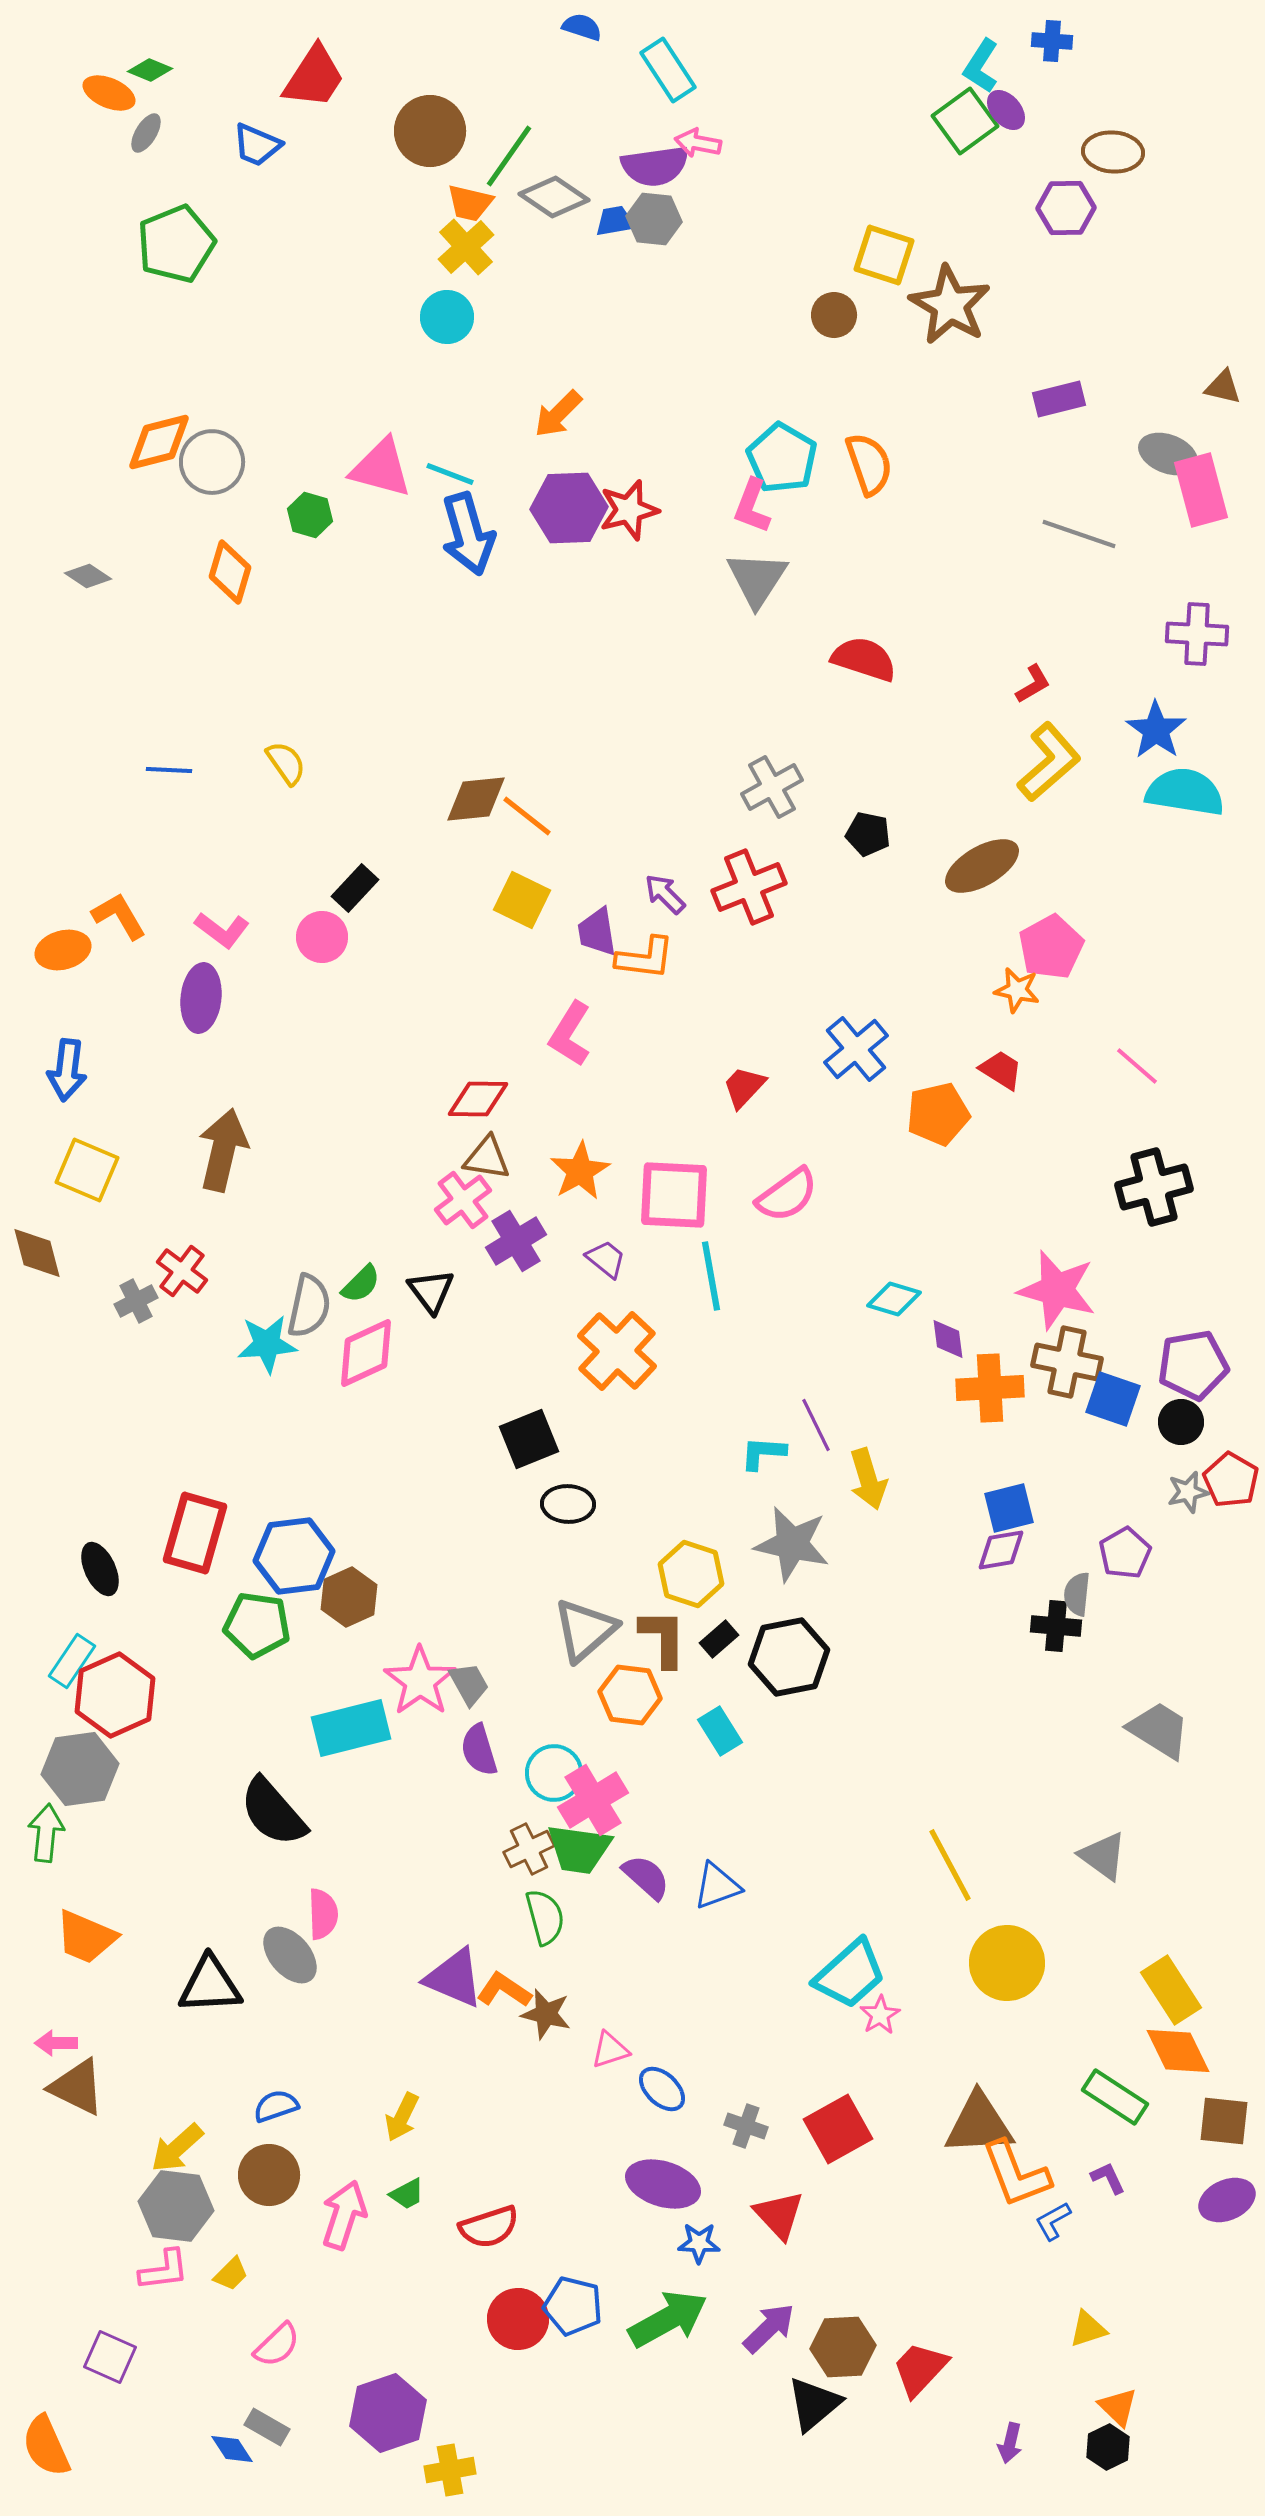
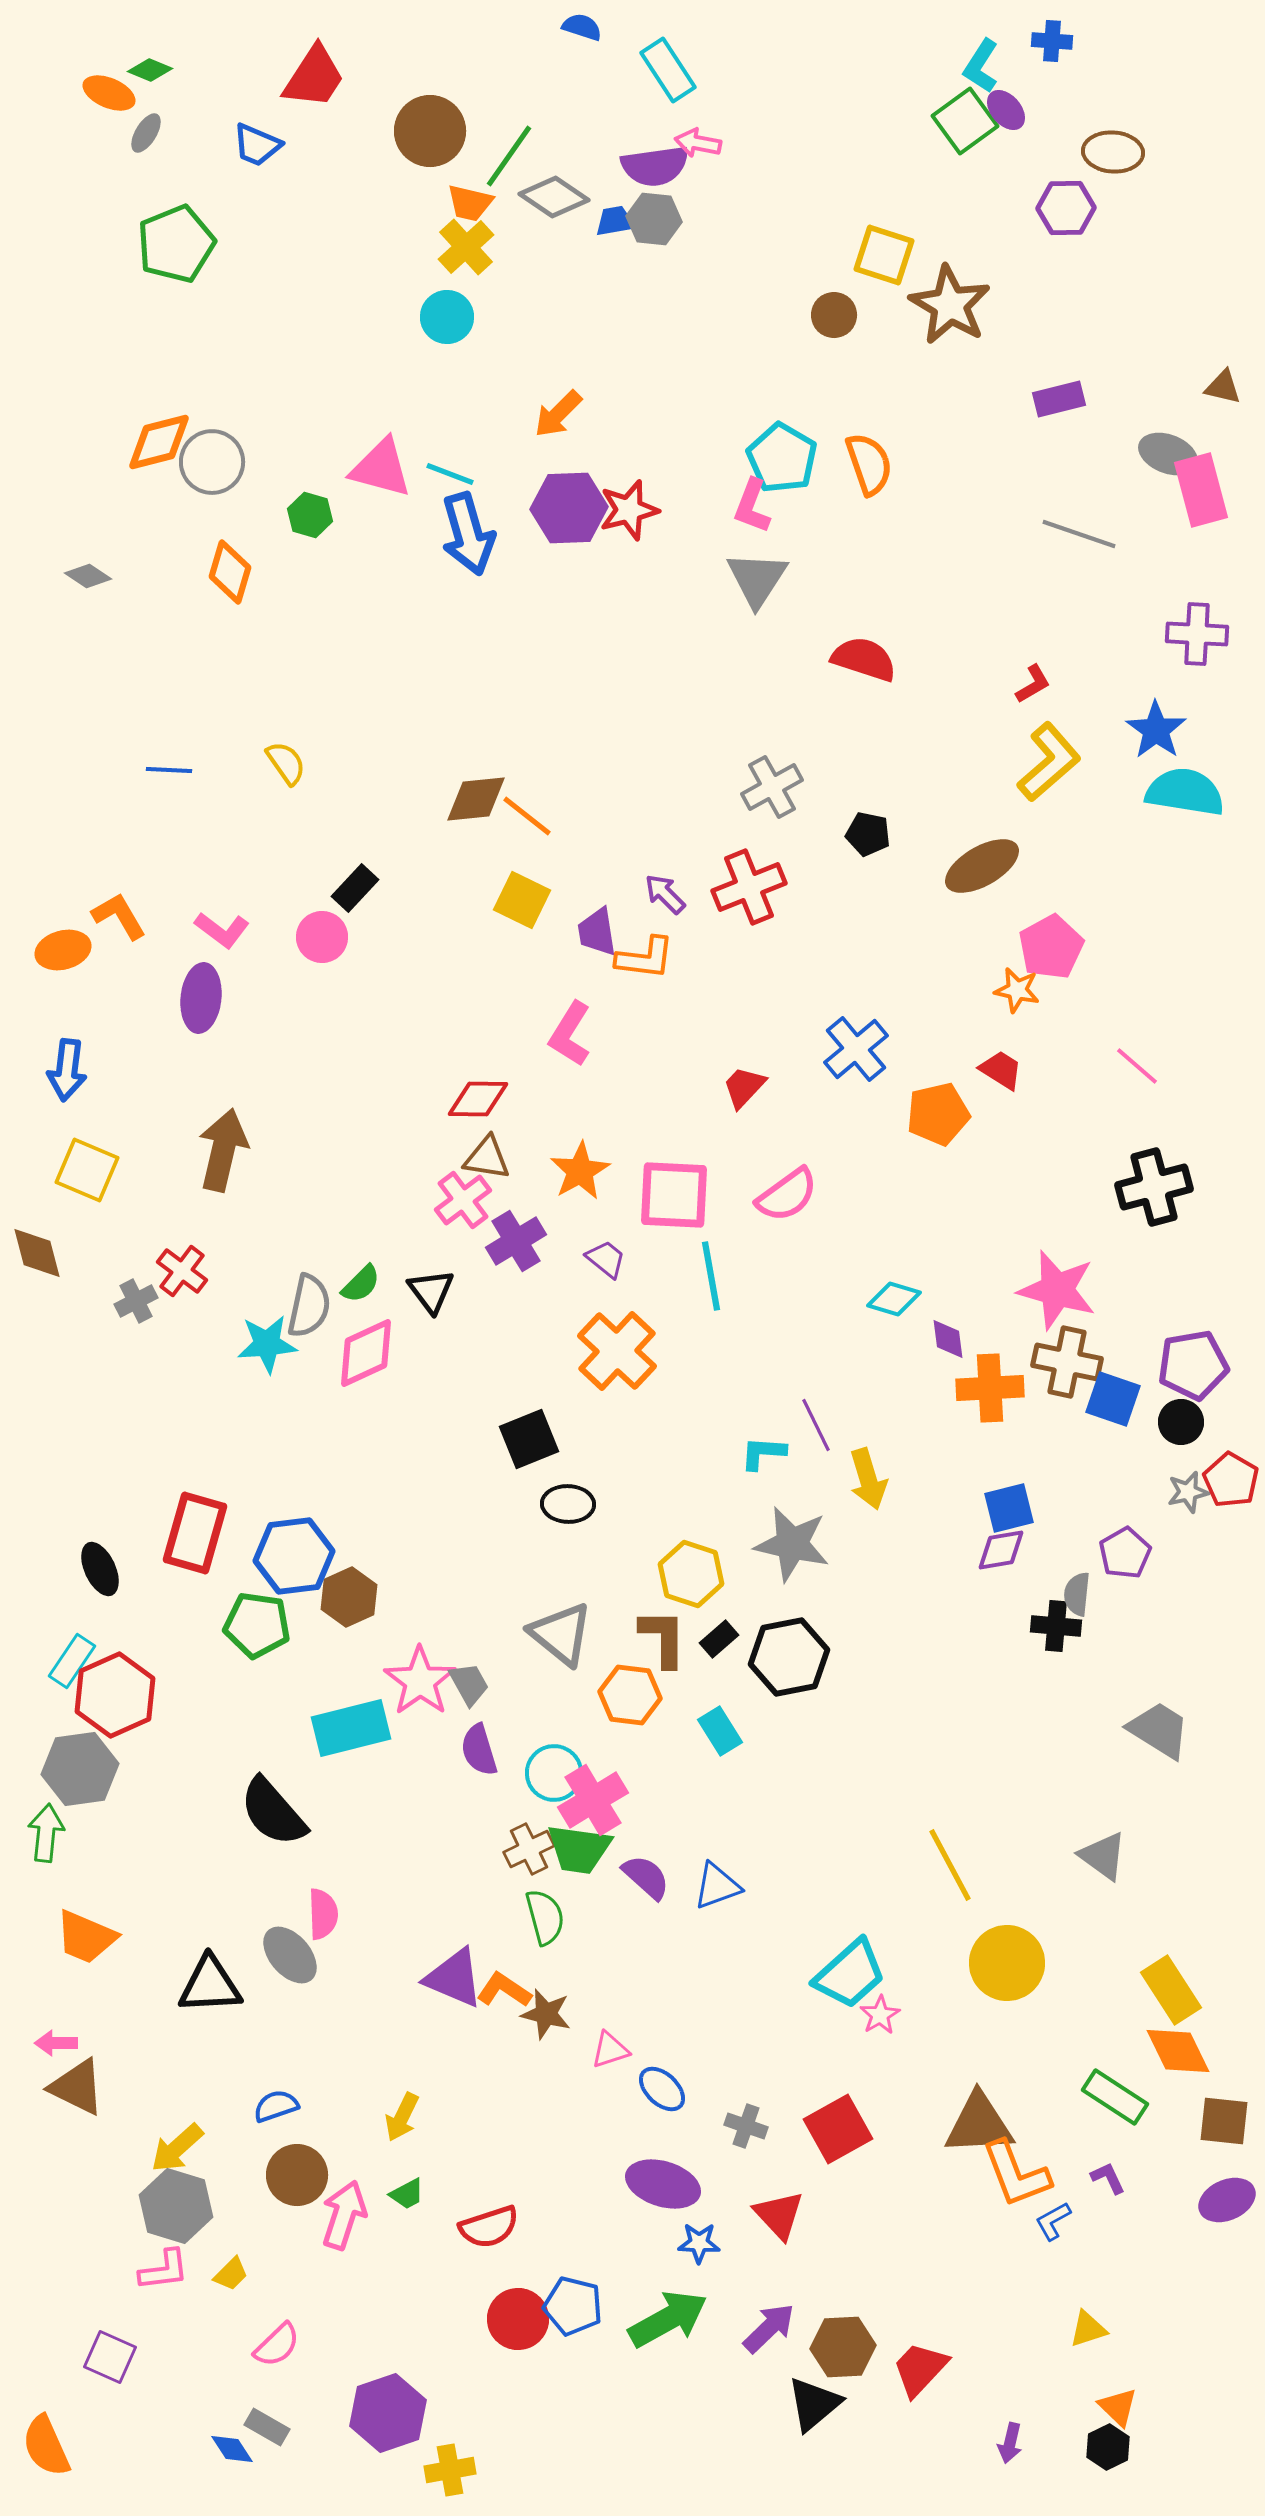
gray triangle at (585, 1630): moved 24 px left, 4 px down; rotated 40 degrees counterclockwise
brown circle at (269, 2175): moved 28 px right
gray hexagon at (176, 2206): rotated 10 degrees clockwise
